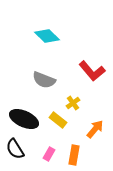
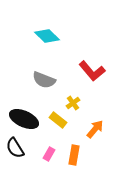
black semicircle: moved 1 px up
